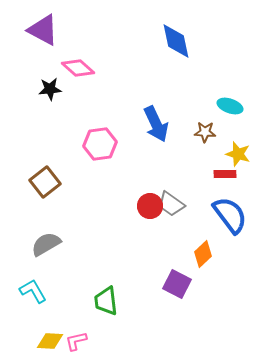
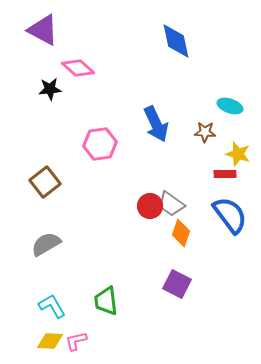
orange diamond: moved 22 px left, 21 px up; rotated 28 degrees counterclockwise
cyan L-shape: moved 19 px right, 15 px down
